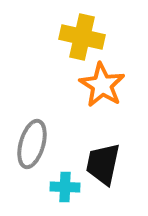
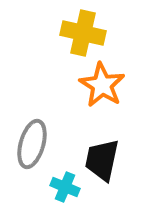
yellow cross: moved 1 px right, 4 px up
black trapezoid: moved 1 px left, 4 px up
cyan cross: rotated 20 degrees clockwise
